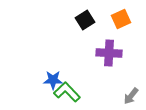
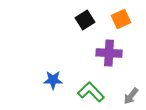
green L-shape: moved 24 px right
